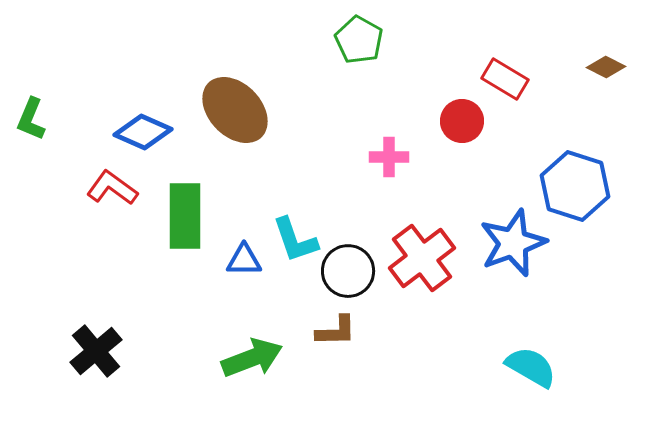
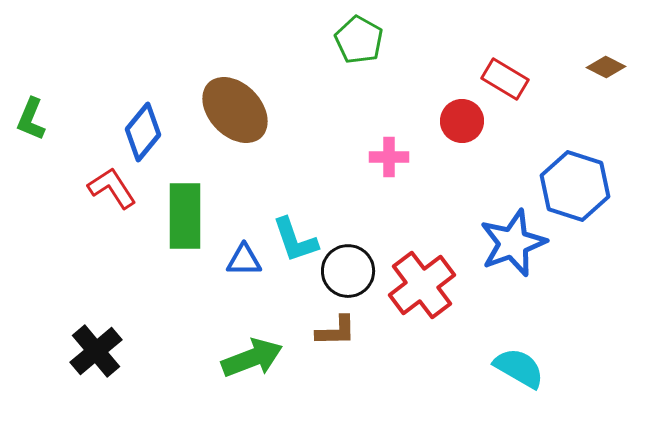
blue diamond: rotated 74 degrees counterclockwise
red L-shape: rotated 21 degrees clockwise
red cross: moved 27 px down
cyan semicircle: moved 12 px left, 1 px down
